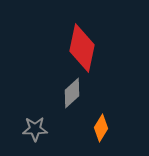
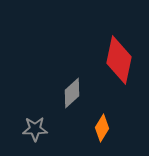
red diamond: moved 37 px right, 12 px down
orange diamond: moved 1 px right
